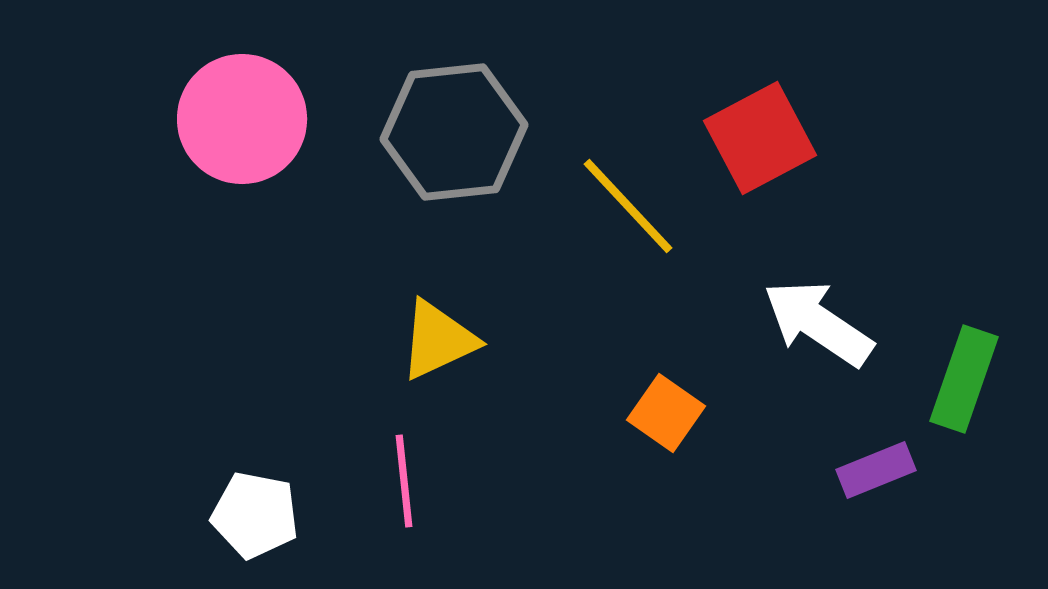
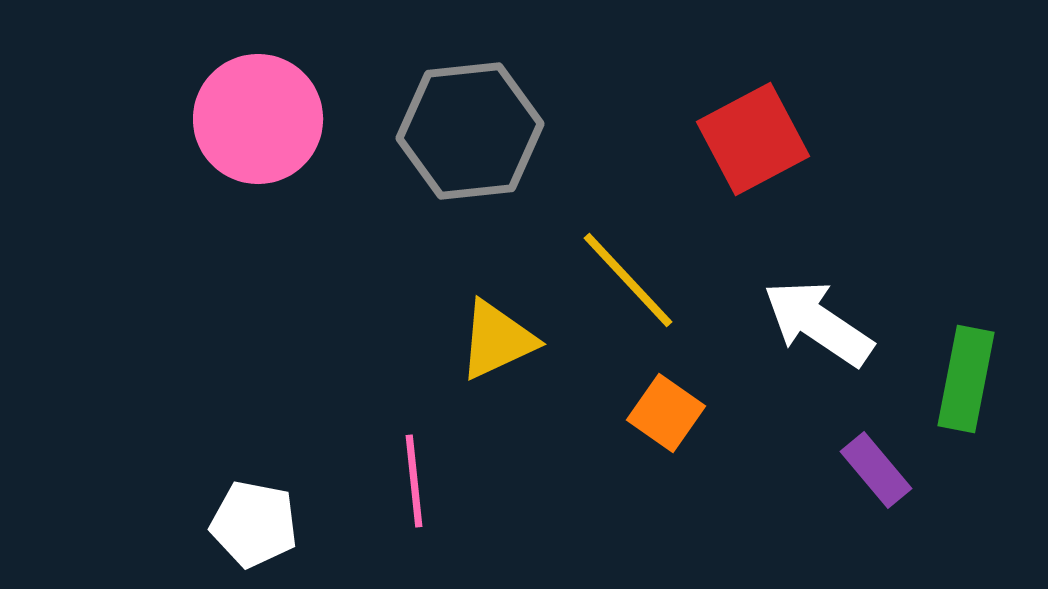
pink circle: moved 16 px right
gray hexagon: moved 16 px right, 1 px up
red square: moved 7 px left, 1 px down
yellow line: moved 74 px down
yellow triangle: moved 59 px right
green rectangle: moved 2 px right; rotated 8 degrees counterclockwise
purple rectangle: rotated 72 degrees clockwise
pink line: moved 10 px right
white pentagon: moved 1 px left, 9 px down
